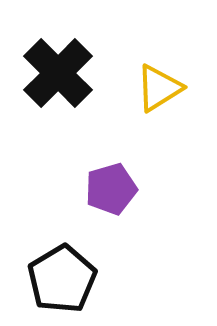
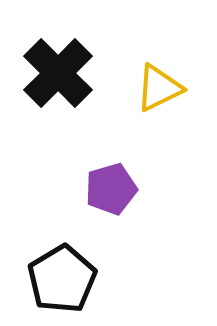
yellow triangle: rotated 6 degrees clockwise
